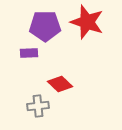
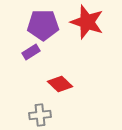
purple pentagon: moved 2 px left, 1 px up
purple rectangle: moved 2 px right, 1 px up; rotated 30 degrees counterclockwise
gray cross: moved 2 px right, 9 px down
